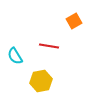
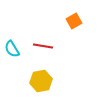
red line: moved 6 px left
cyan semicircle: moved 3 px left, 7 px up
